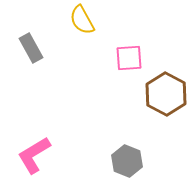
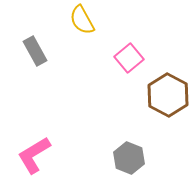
gray rectangle: moved 4 px right, 3 px down
pink square: rotated 36 degrees counterclockwise
brown hexagon: moved 2 px right, 1 px down
gray hexagon: moved 2 px right, 3 px up
